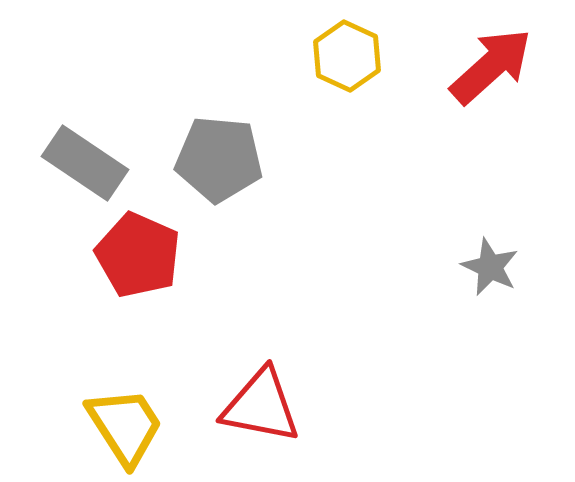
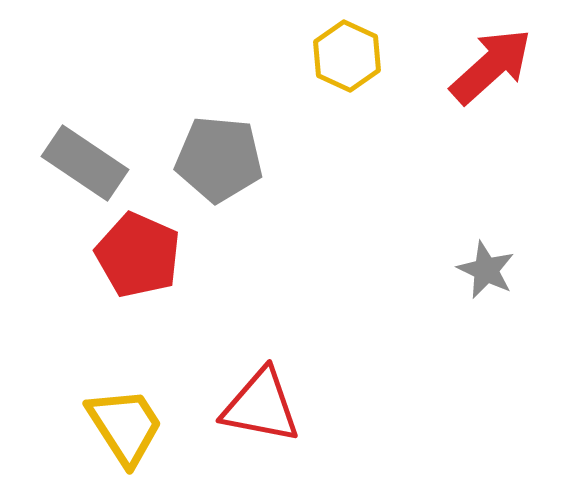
gray star: moved 4 px left, 3 px down
